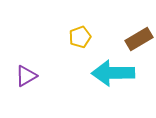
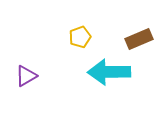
brown rectangle: rotated 8 degrees clockwise
cyan arrow: moved 4 px left, 1 px up
